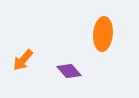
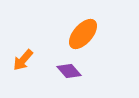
orange ellipse: moved 20 px left; rotated 36 degrees clockwise
